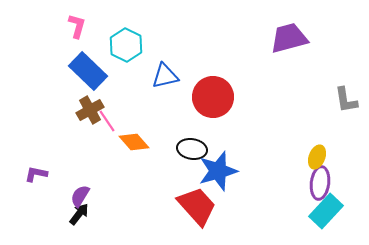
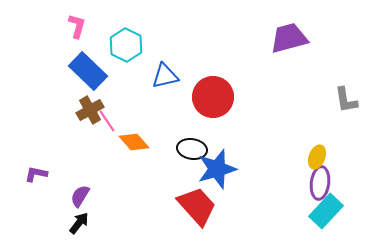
blue star: moved 1 px left, 2 px up
black arrow: moved 9 px down
